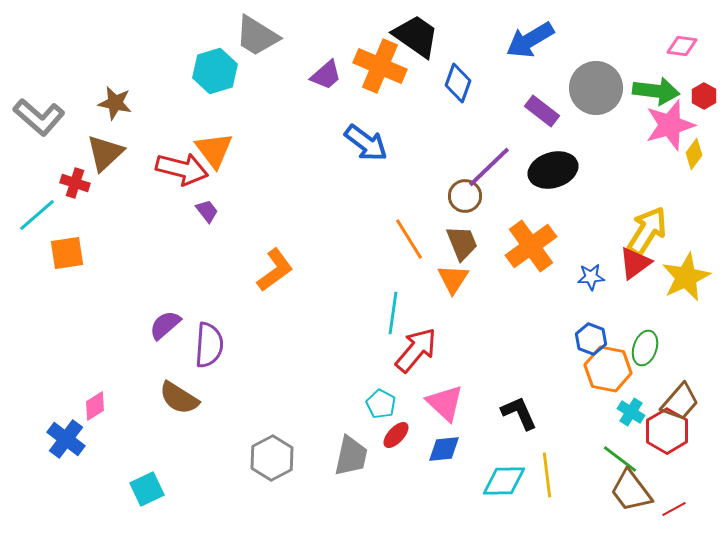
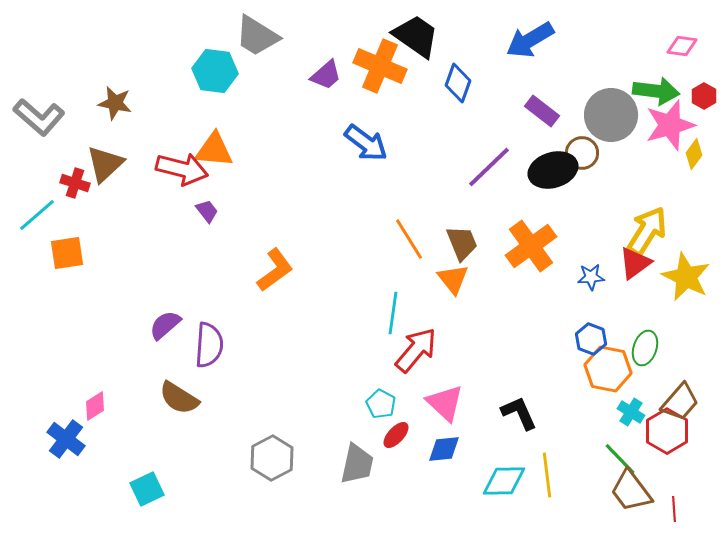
cyan hexagon at (215, 71): rotated 24 degrees clockwise
gray circle at (596, 88): moved 15 px right, 27 px down
orange triangle at (214, 150): rotated 48 degrees counterclockwise
brown triangle at (105, 153): moved 11 px down
brown circle at (465, 196): moved 117 px right, 43 px up
yellow star at (686, 277): rotated 21 degrees counterclockwise
orange triangle at (453, 279): rotated 12 degrees counterclockwise
gray trapezoid at (351, 456): moved 6 px right, 8 px down
green line at (620, 459): rotated 9 degrees clockwise
red line at (674, 509): rotated 65 degrees counterclockwise
